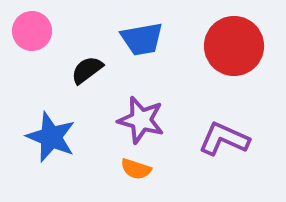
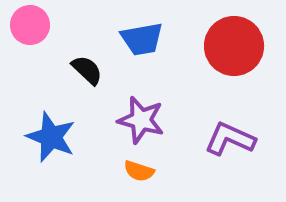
pink circle: moved 2 px left, 6 px up
black semicircle: rotated 80 degrees clockwise
purple L-shape: moved 6 px right
orange semicircle: moved 3 px right, 2 px down
